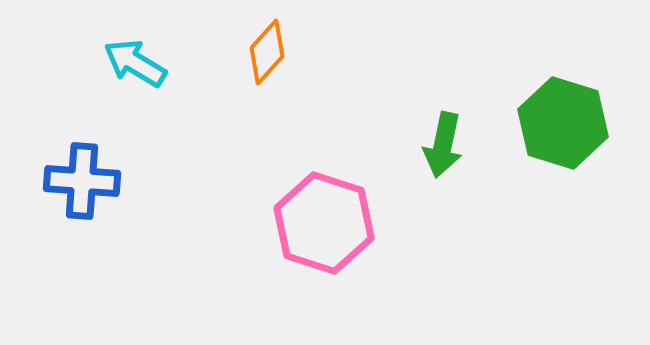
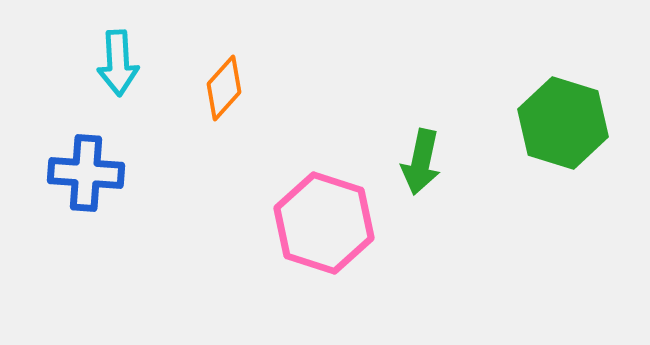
orange diamond: moved 43 px left, 36 px down
cyan arrow: moved 17 px left; rotated 124 degrees counterclockwise
green arrow: moved 22 px left, 17 px down
blue cross: moved 4 px right, 8 px up
